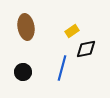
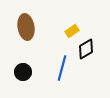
black diamond: rotated 20 degrees counterclockwise
